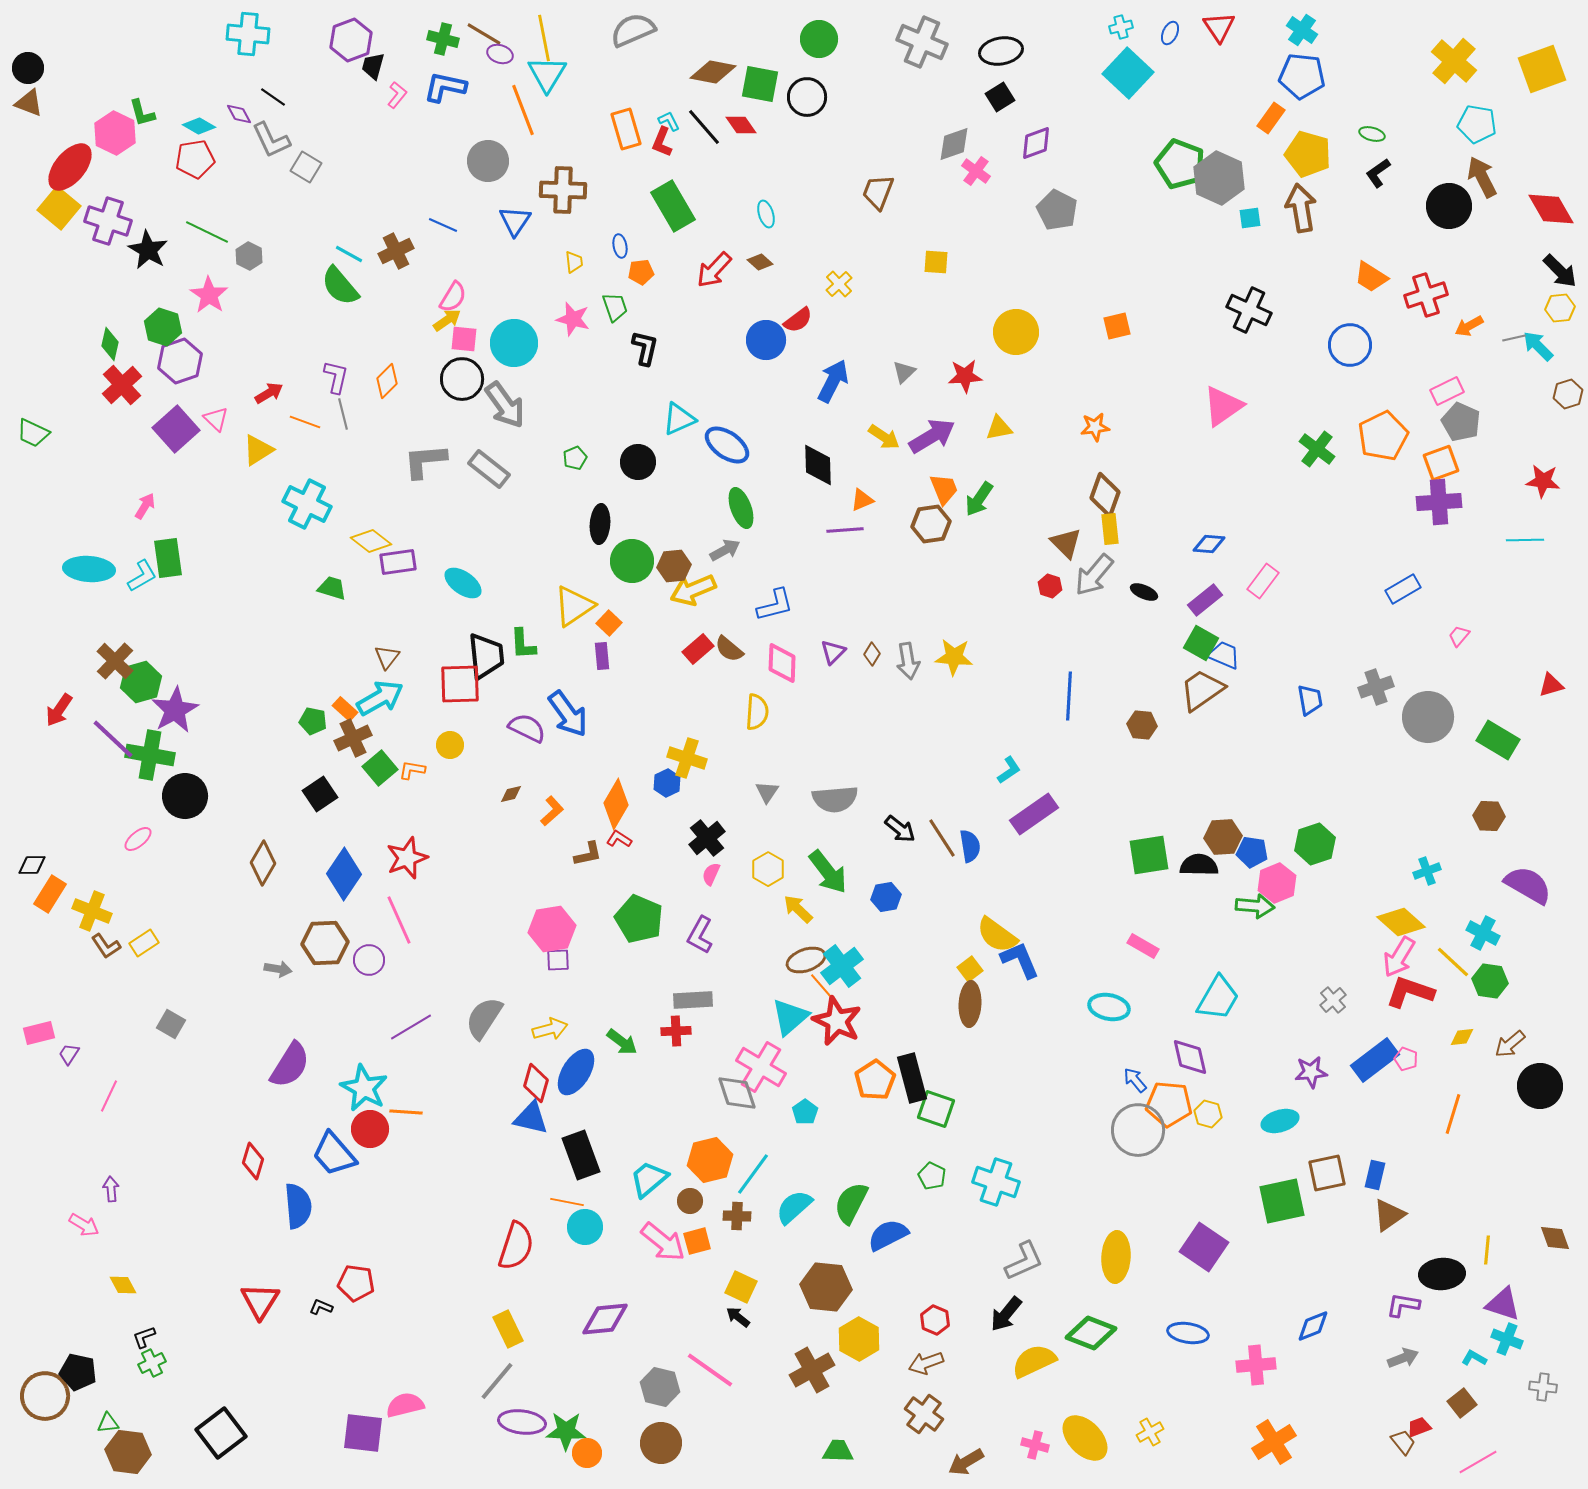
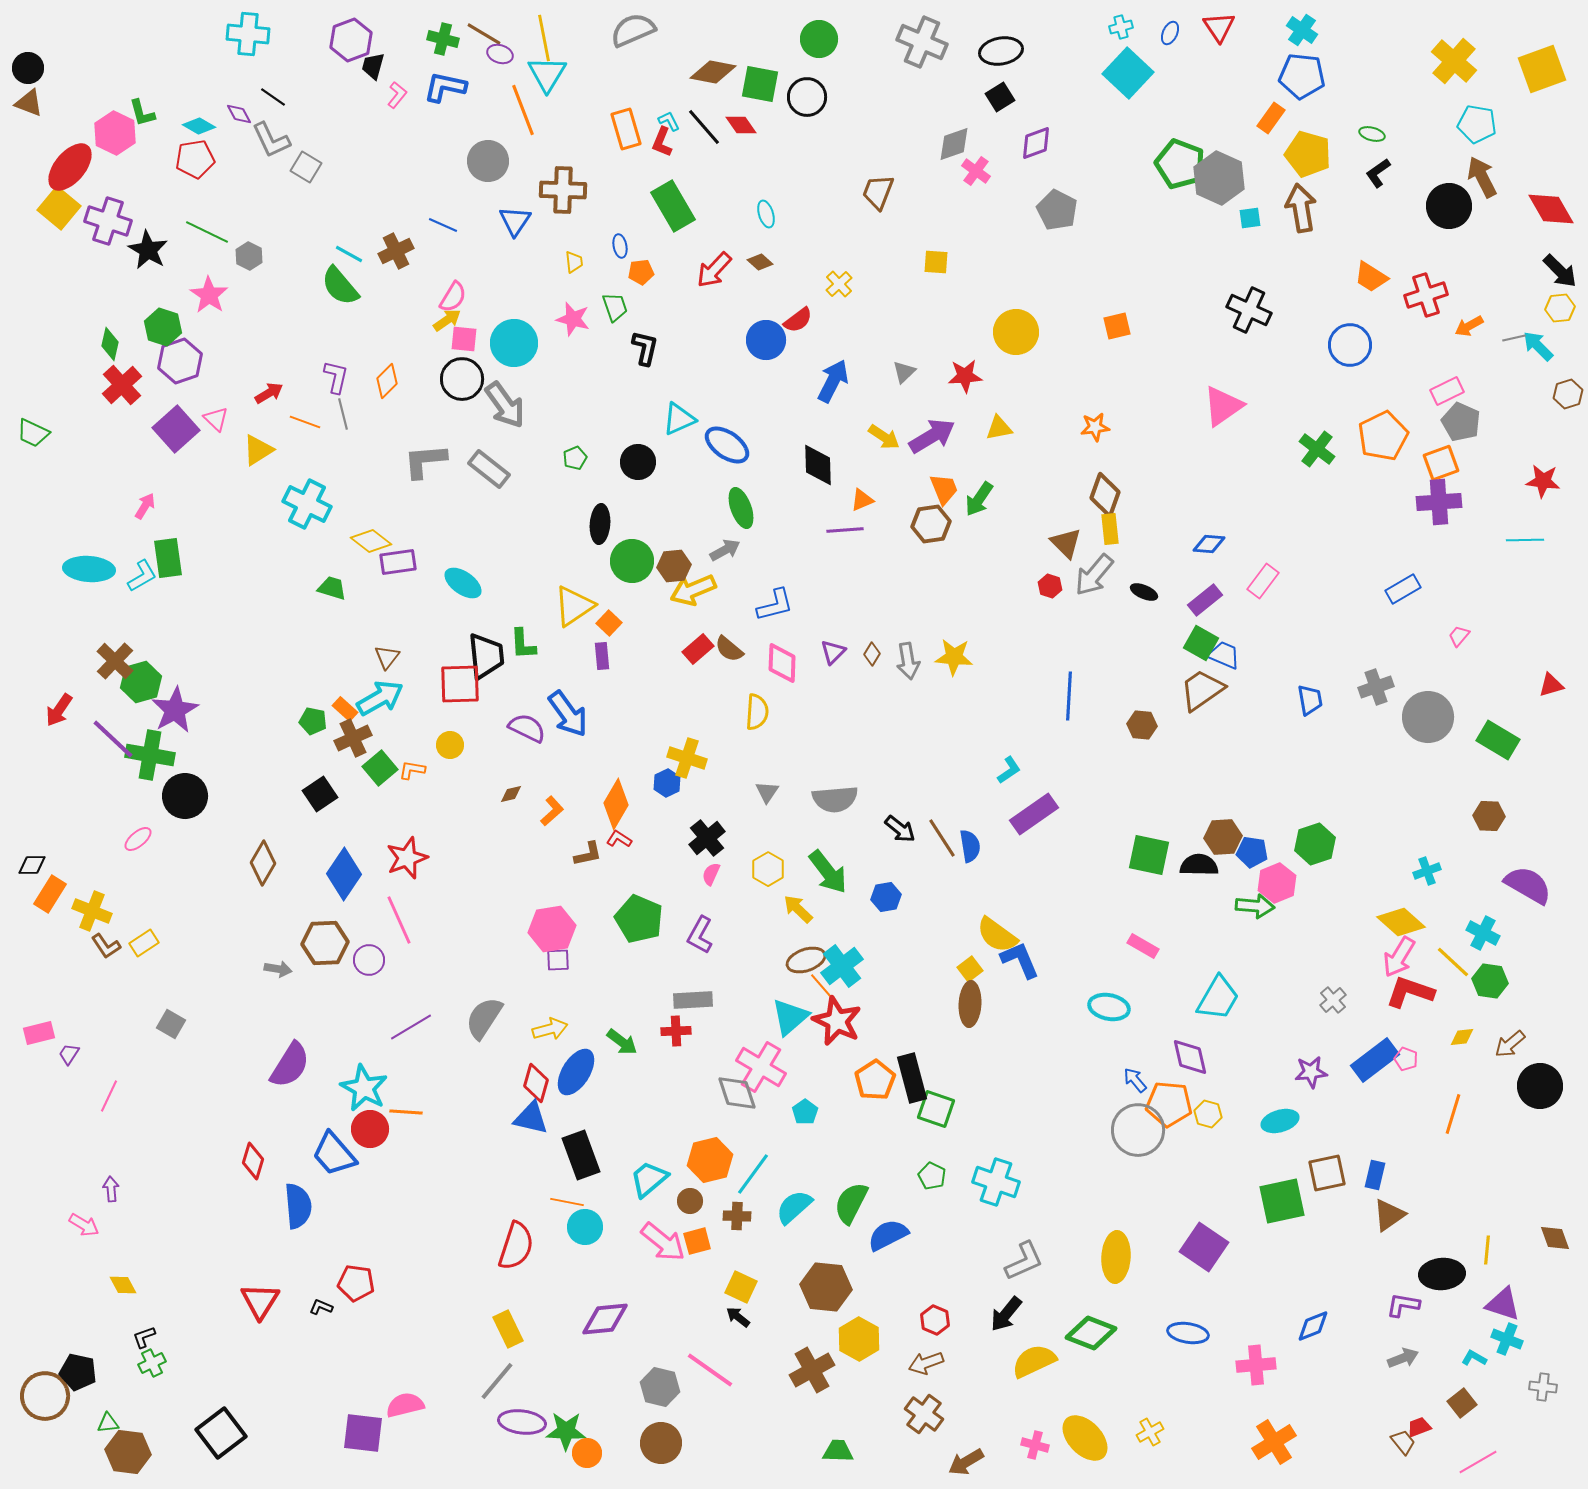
green square at (1149, 855): rotated 21 degrees clockwise
